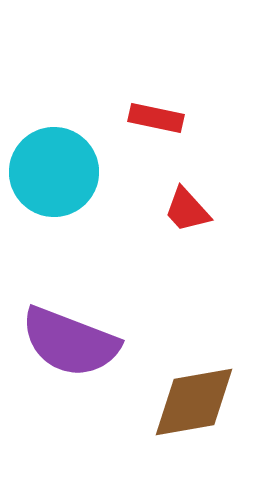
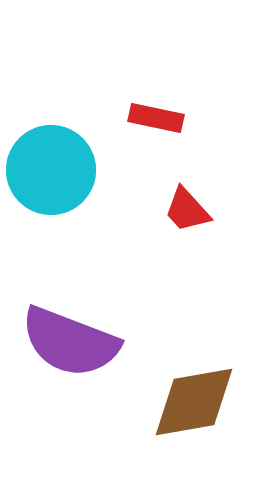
cyan circle: moved 3 px left, 2 px up
